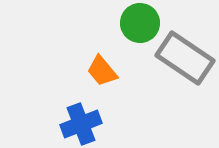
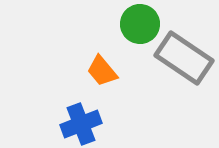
green circle: moved 1 px down
gray rectangle: moved 1 px left
